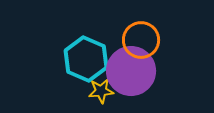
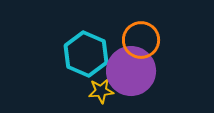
cyan hexagon: moved 5 px up
